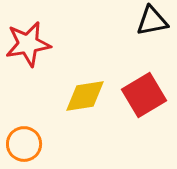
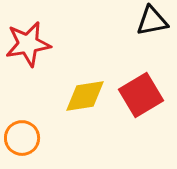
red square: moved 3 px left
orange circle: moved 2 px left, 6 px up
